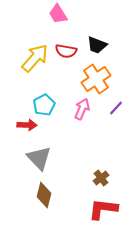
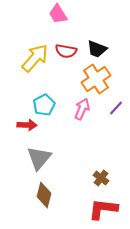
black trapezoid: moved 4 px down
gray triangle: rotated 24 degrees clockwise
brown cross: rotated 14 degrees counterclockwise
